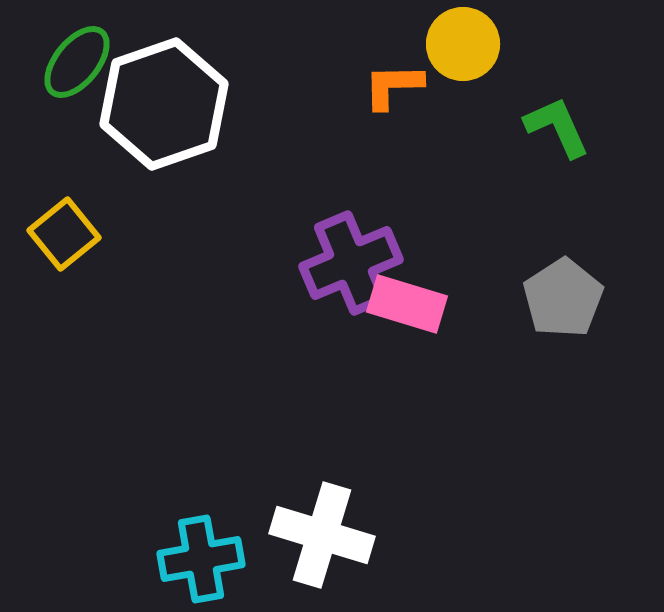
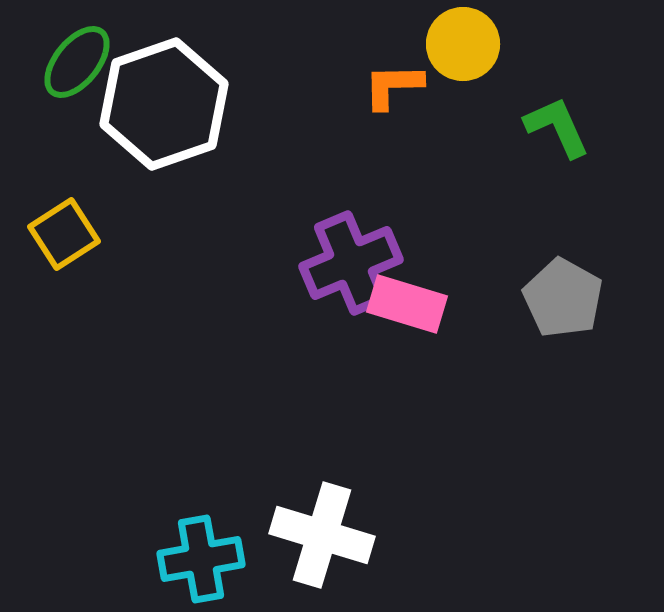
yellow square: rotated 6 degrees clockwise
gray pentagon: rotated 10 degrees counterclockwise
